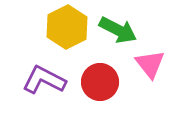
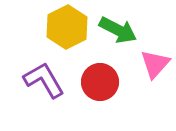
pink triangle: moved 5 px right; rotated 20 degrees clockwise
purple L-shape: rotated 33 degrees clockwise
